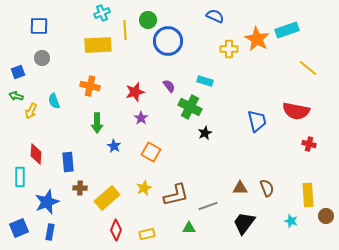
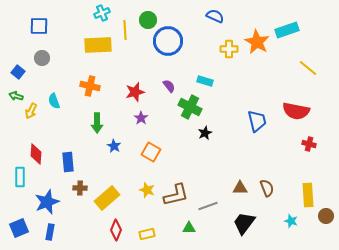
orange star at (257, 39): moved 3 px down
blue square at (18, 72): rotated 32 degrees counterclockwise
yellow star at (144, 188): moved 3 px right, 2 px down; rotated 28 degrees counterclockwise
